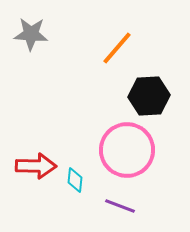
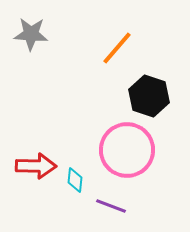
black hexagon: rotated 21 degrees clockwise
purple line: moved 9 px left
